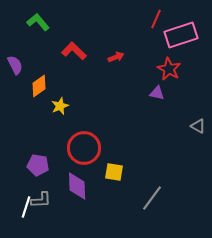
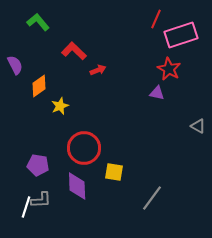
red arrow: moved 18 px left, 13 px down
